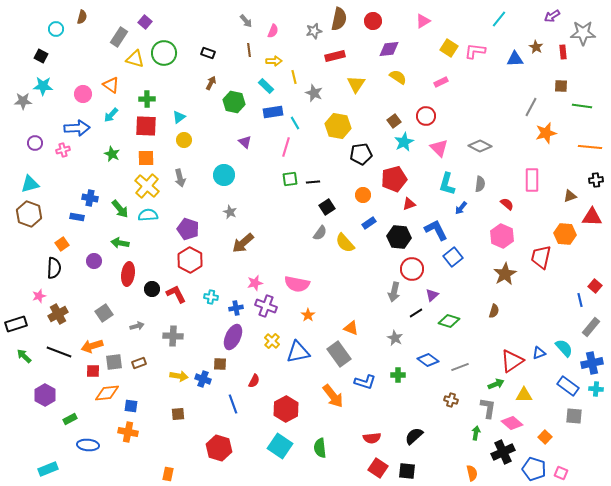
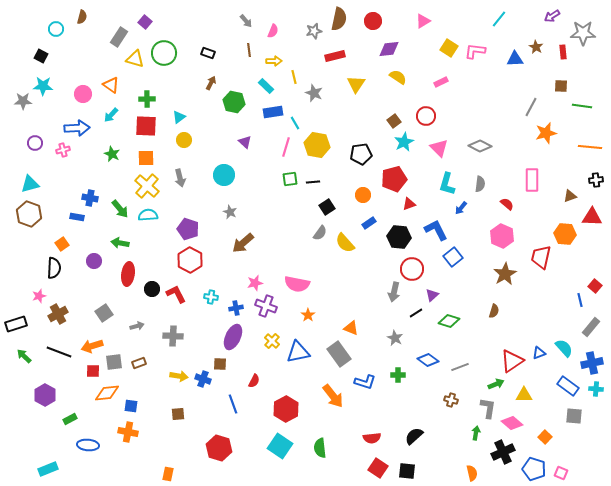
yellow hexagon at (338, 126): moved 21 px left, 19 px down
